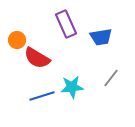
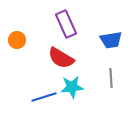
blue trapezoid: moved 10 px right, 3 px down
red semicircle: moved 24 px right
gray line: rotated 42 degrees counterclockwise
blue line: moved 2 px right, 1 px down
